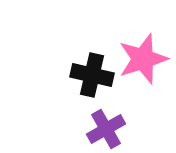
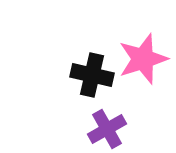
purple cross: moved 1 px right
